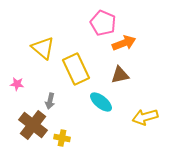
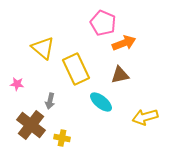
brown cross: moved 2 px left
